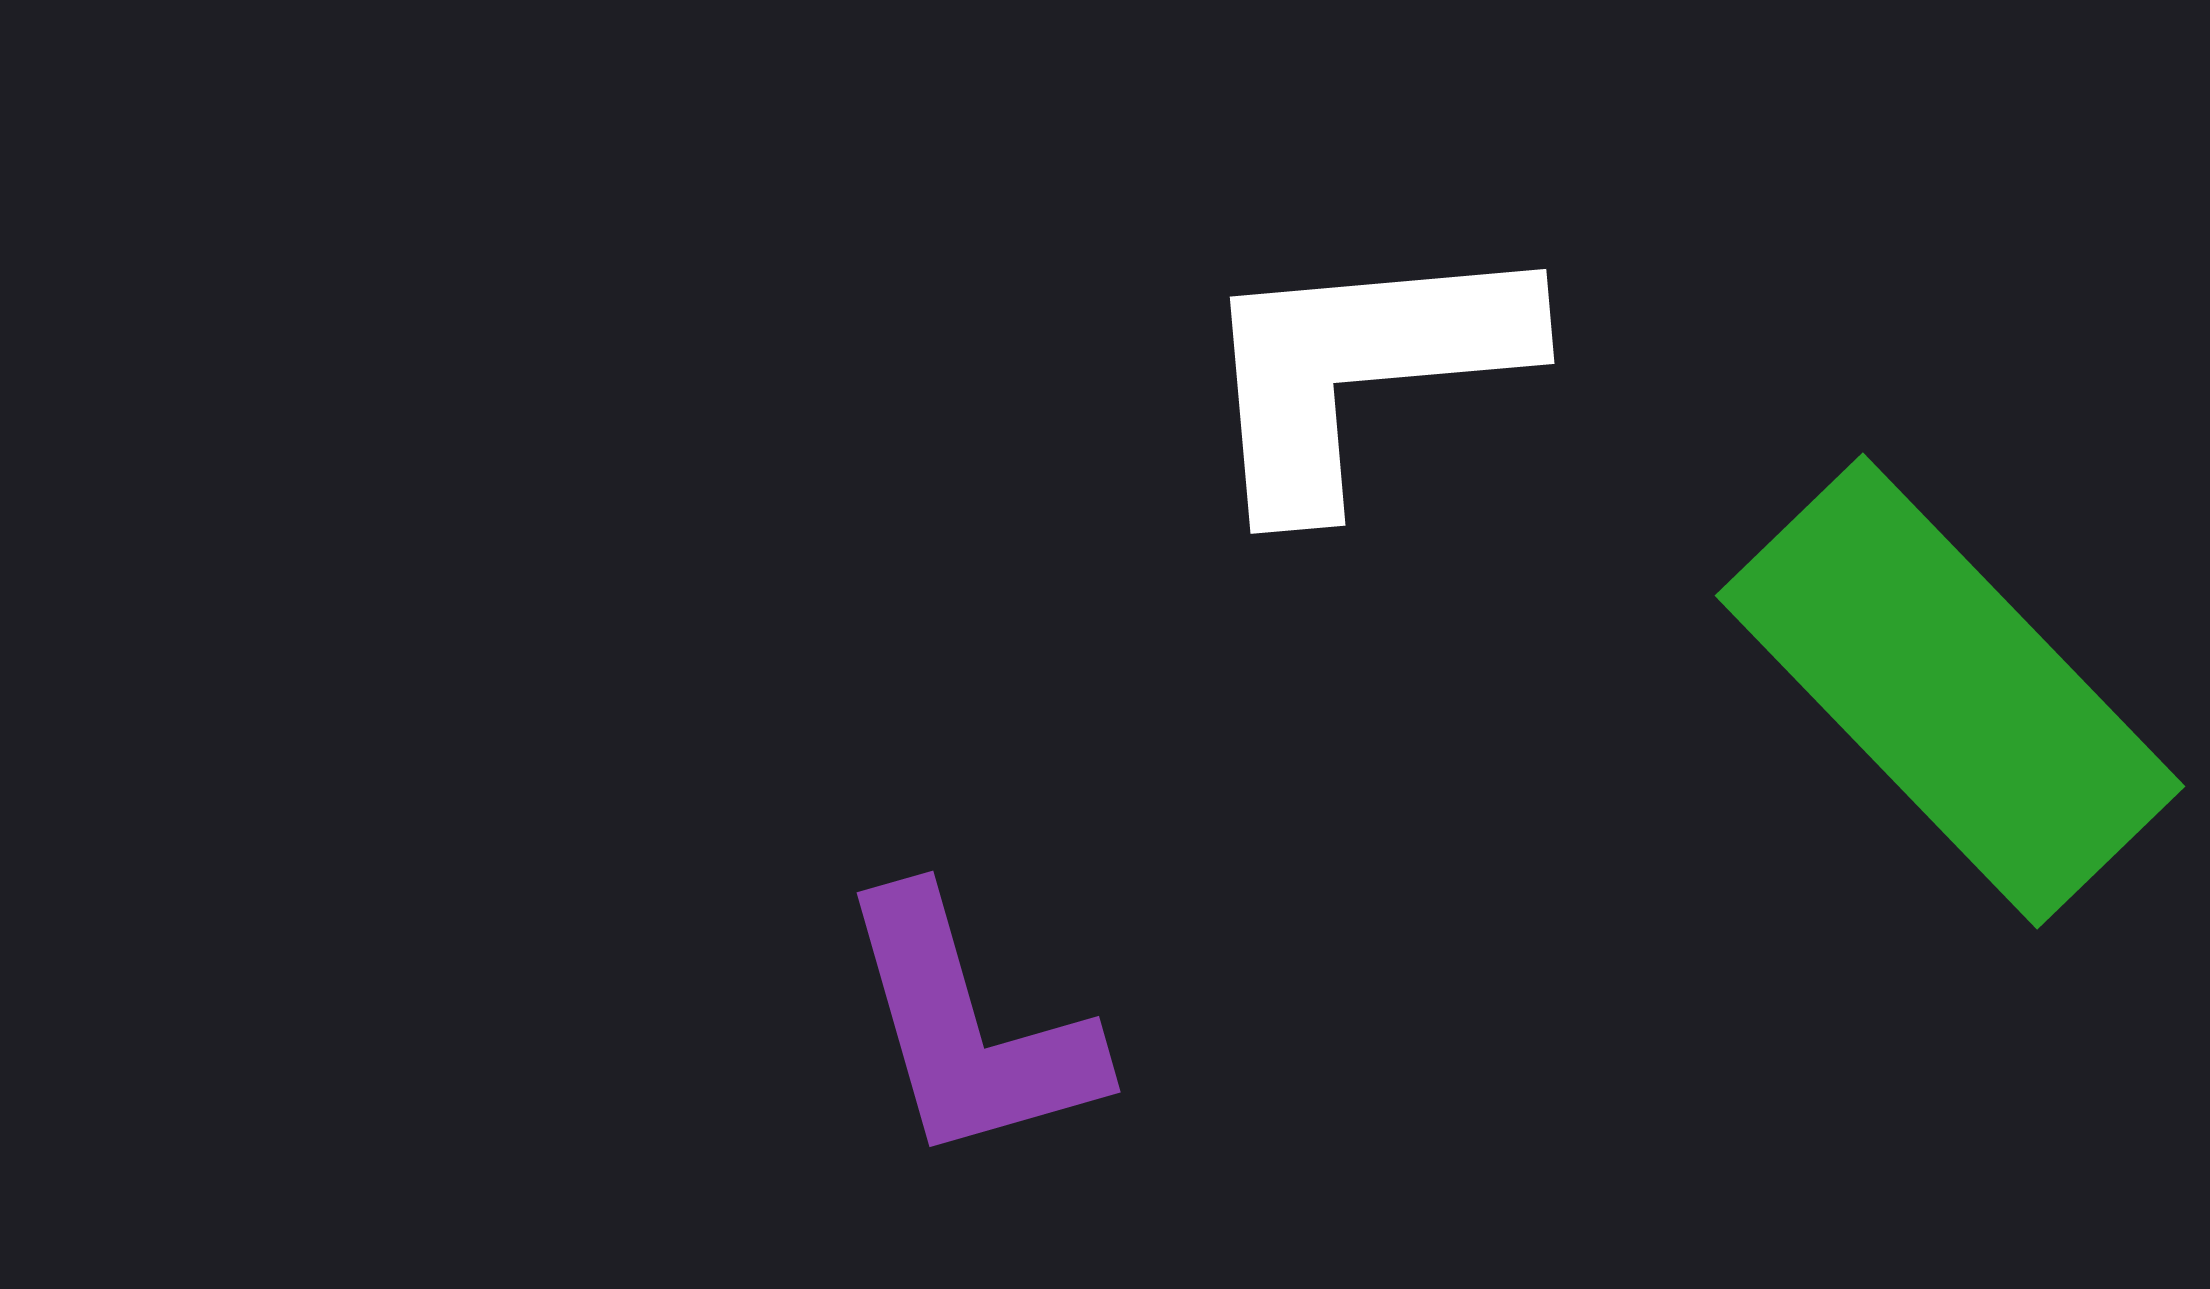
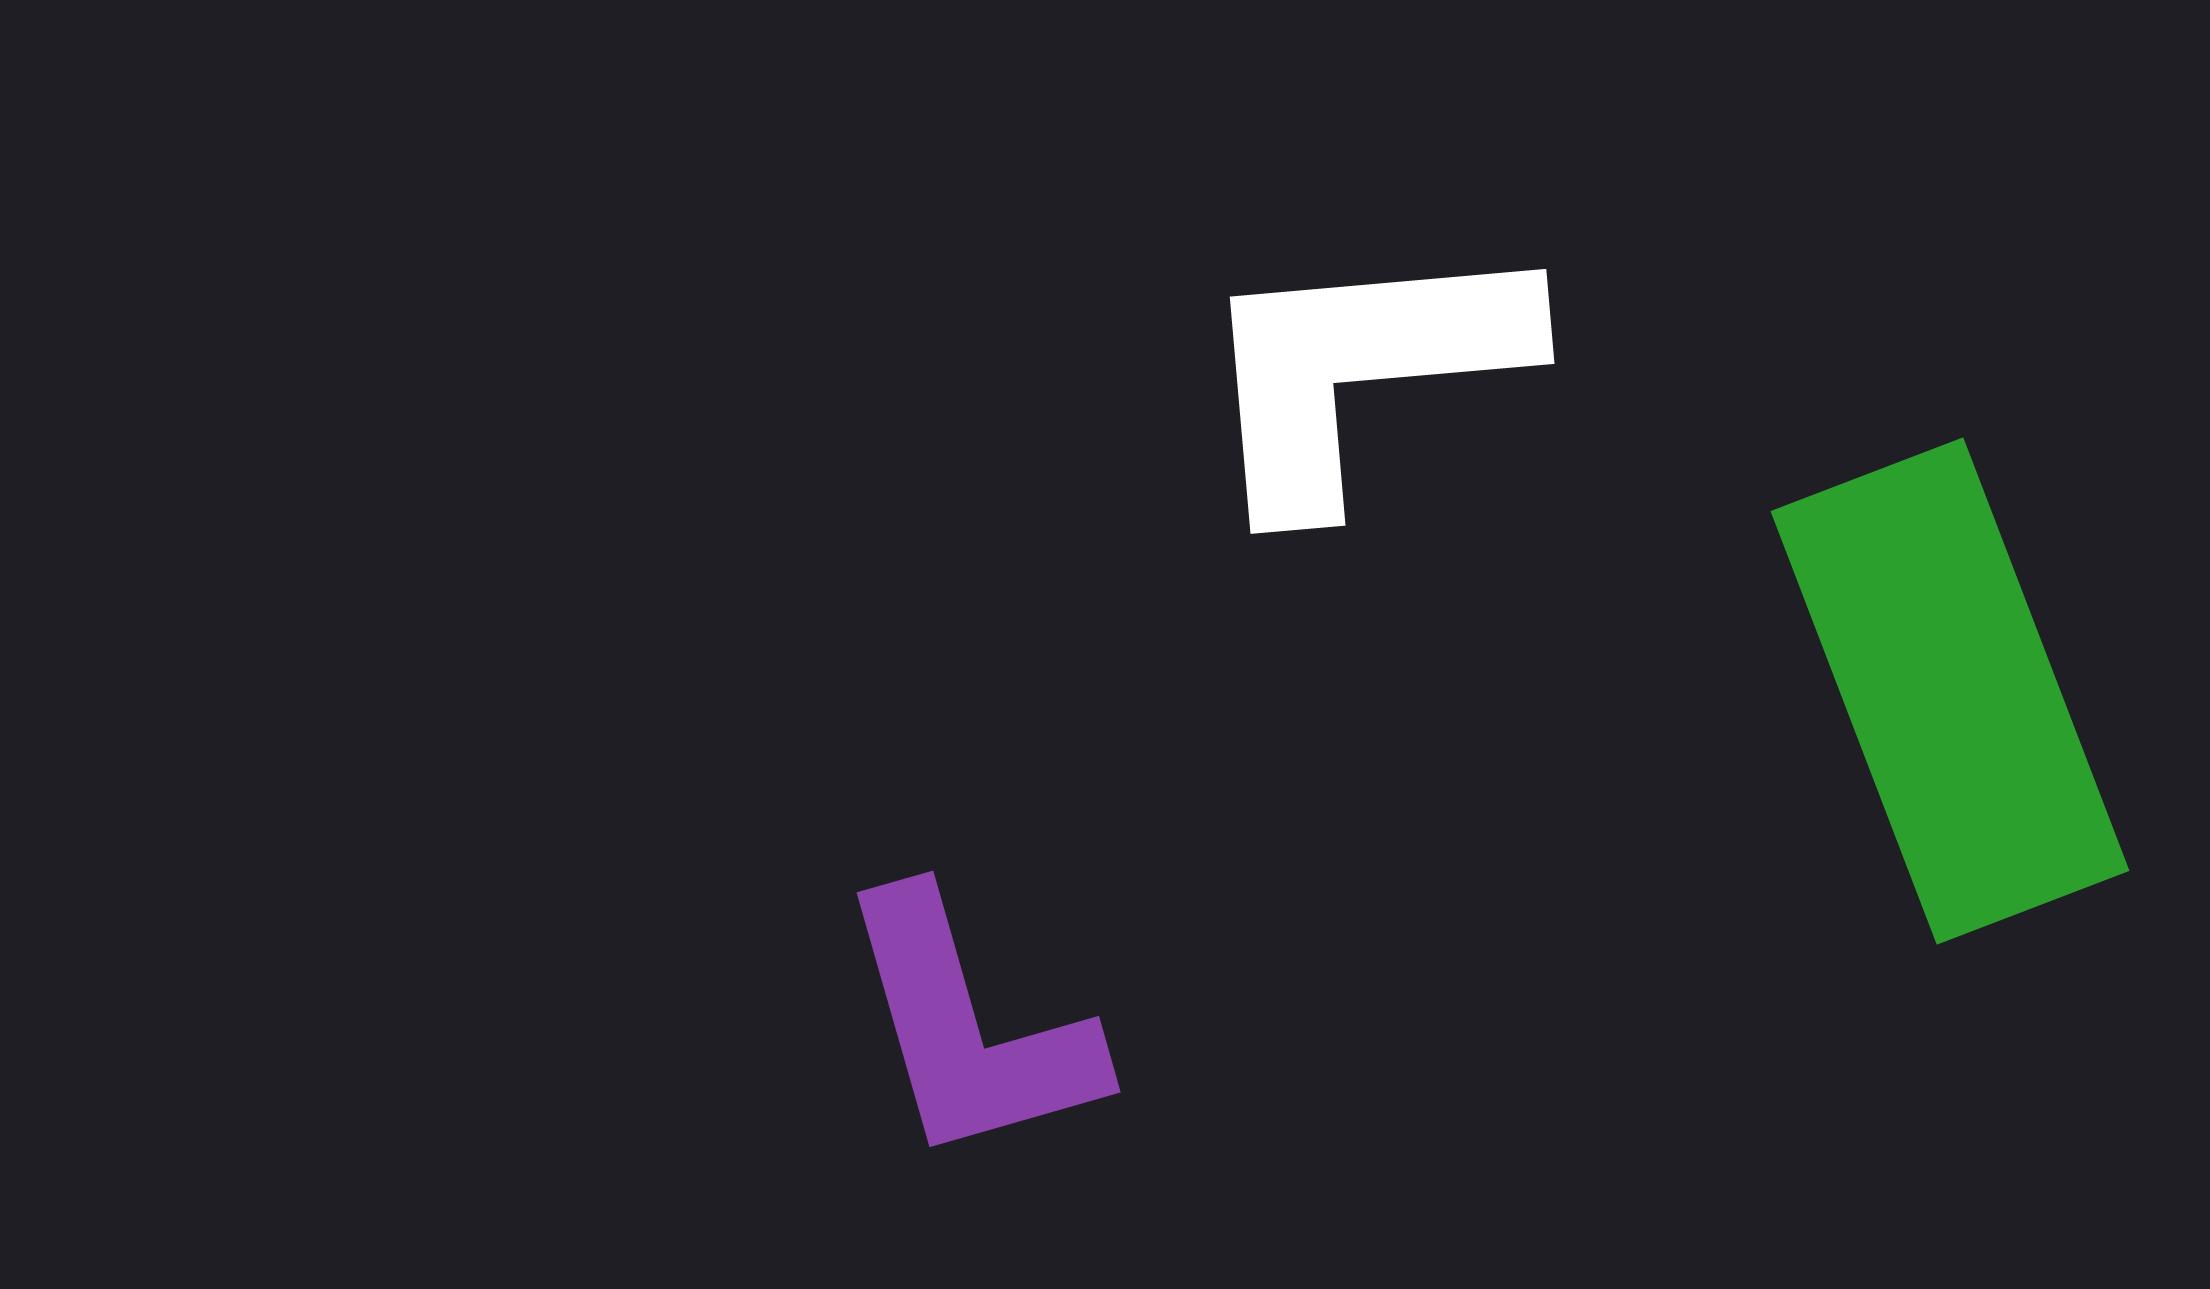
green rectangle: rotated 23 degrees clockwise
